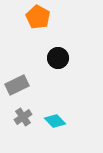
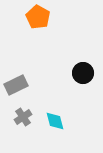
black circle: moved 25 px right, 15 px down
gray rectangle: moved 1 px left
cyan diamond: rotated 30 degrees clockwise
